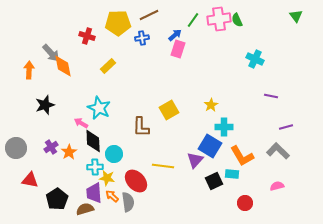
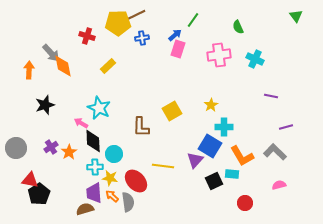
brown line at (149, 15): moved 13 px left
pink cross at (219, 19): moved 36 px down
green semicircle at (237, 20): moved 1 px right, 7 px down
yellow square at (169, 110): moved 3 px right, 1 px down
gray L-shape at (278, 151): moved 3 px left, 1 px down
yellow star at (107, 178): moved 3 px right
pink semicircle at (277, 186): moved 2 px right, 1 px up
black pentagon at (57, 199): moved 18 px left, 5 px up
